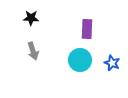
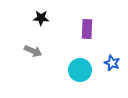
black star: moved 10 px right
gray arrow: rotated 48 degrees counterclockwise
cyan circle: moved 10 px down
